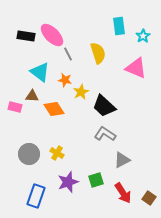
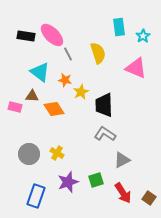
cyan rectangle: moved 1 px down
black trapezoid: moved 1 px up; rotated 45 degrees clockwise
